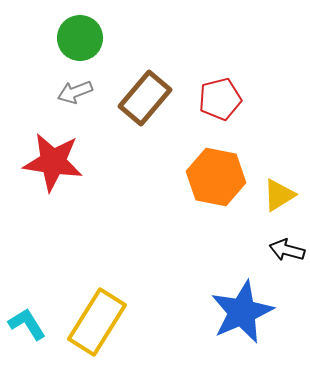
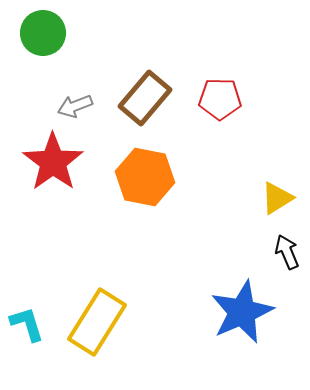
green circle: moved 37 px left, 5 px up
gray arrow: moved 14 px down
red pentagon: rotated 15 degrees clockwise
red star: rotated 28 degrees clockwise
orange hexagon: moved 71 px left
yellow triangle: moved 2 px left, 3 px down
black arrow: moved 2 px down; rotated 52 degrees clockwise
cyan L-shape: rotated 15 degrees clockwise
